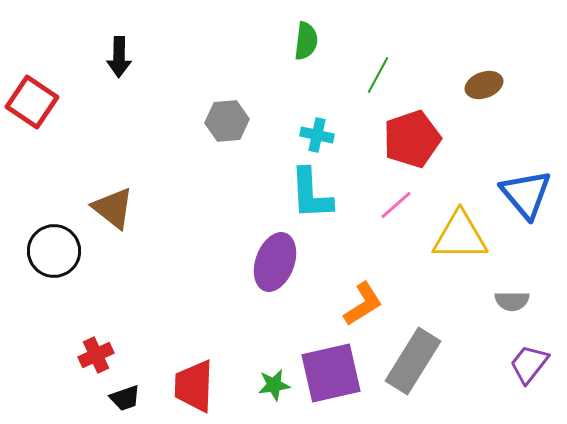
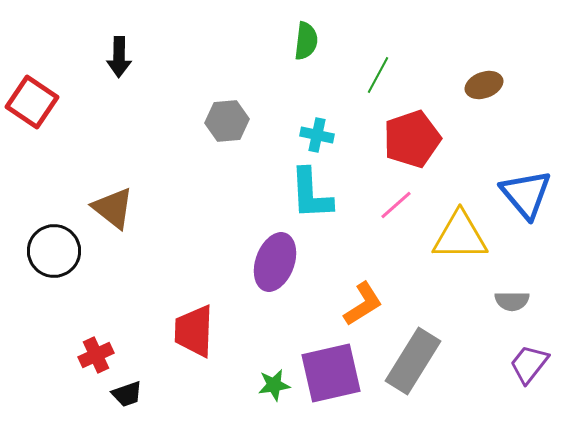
red trapezoid: moved 55 px up
black trapezoid: moved 2 px right, 4 px up
